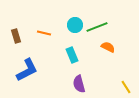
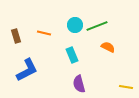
green line: moved 1 px up
yellow line: rotated 48 degrees counterclockwise
